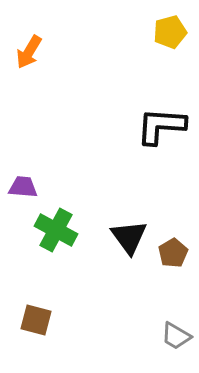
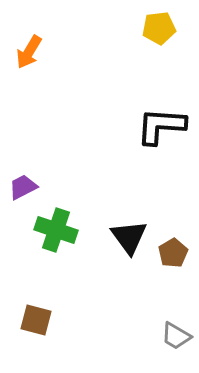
yellow pentagon: moved 11 px left, 4 px up; rotated 8 degrees clockwise
purple trapezoid: rotated 32 degrees counterclockwise
green cross: rotated 9 degrees counterclockwise
